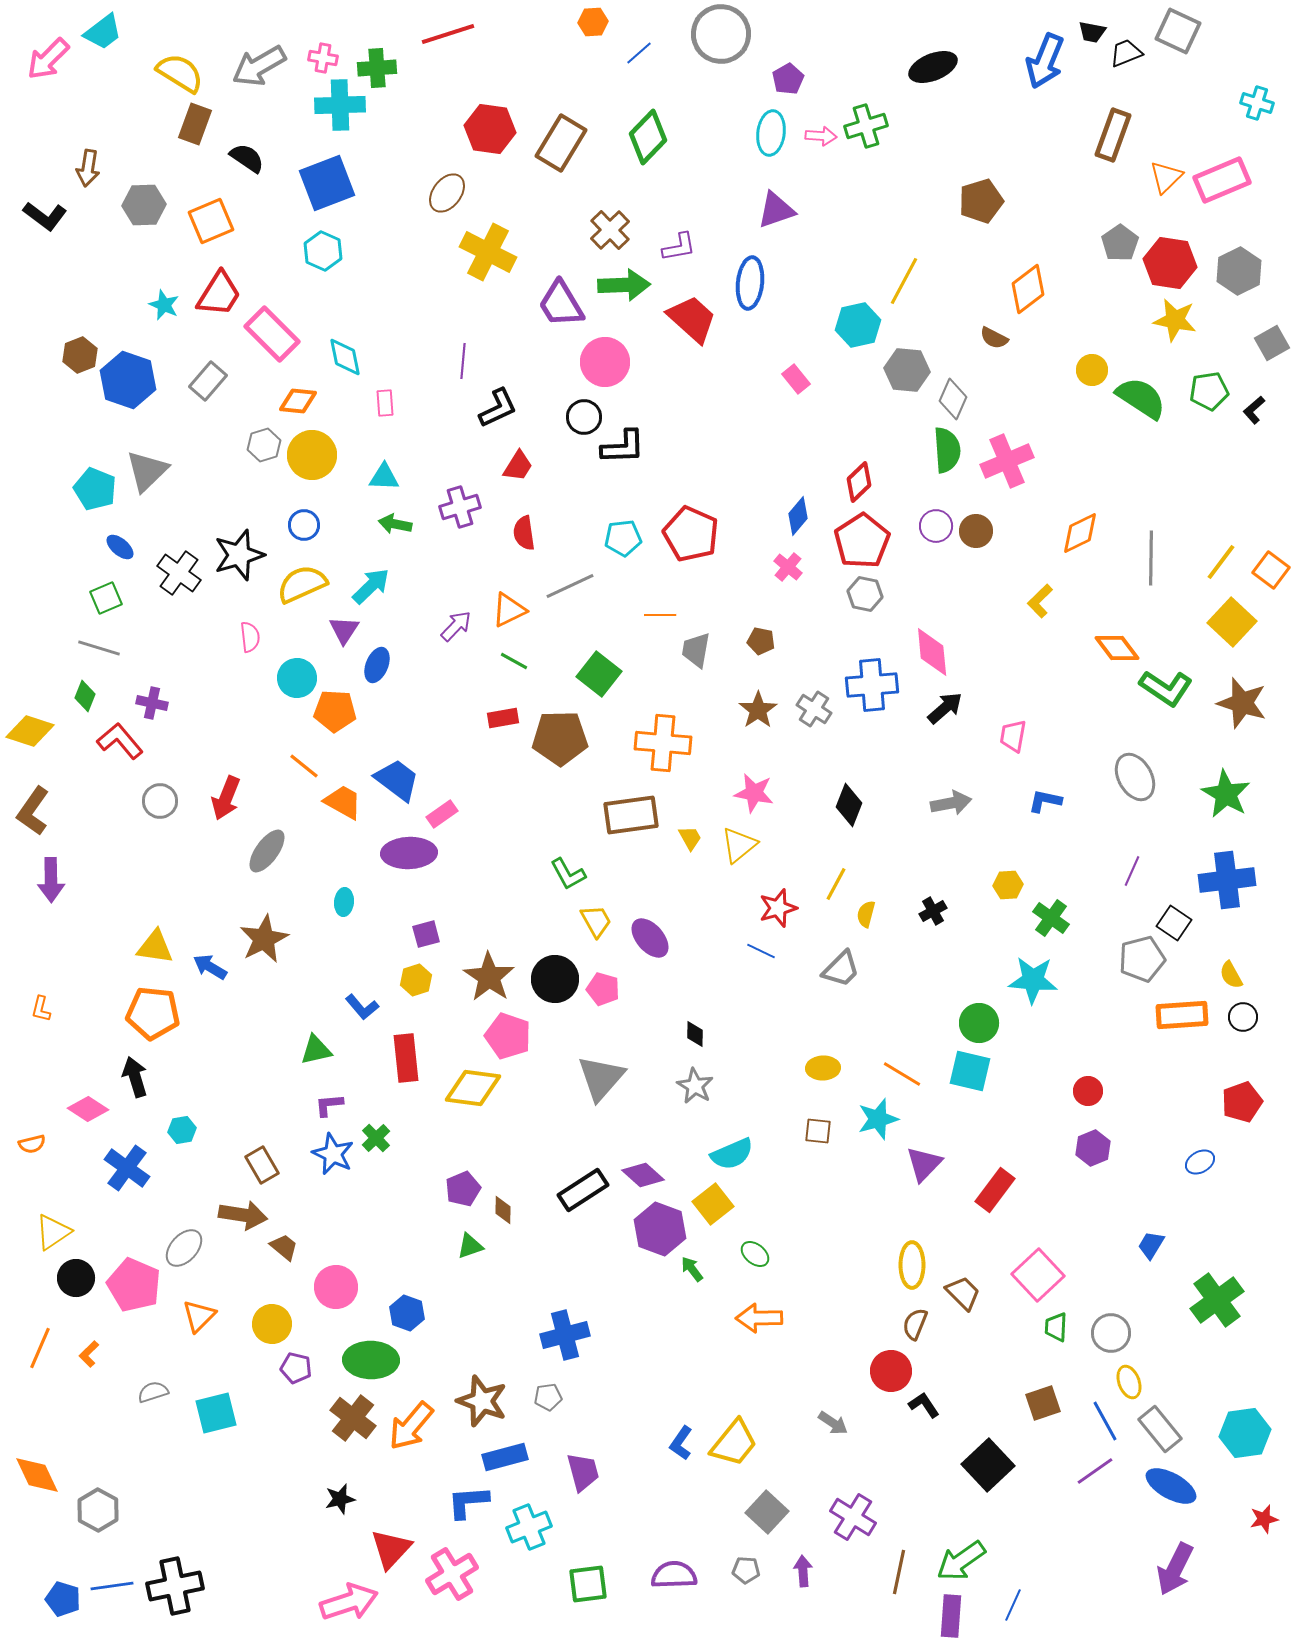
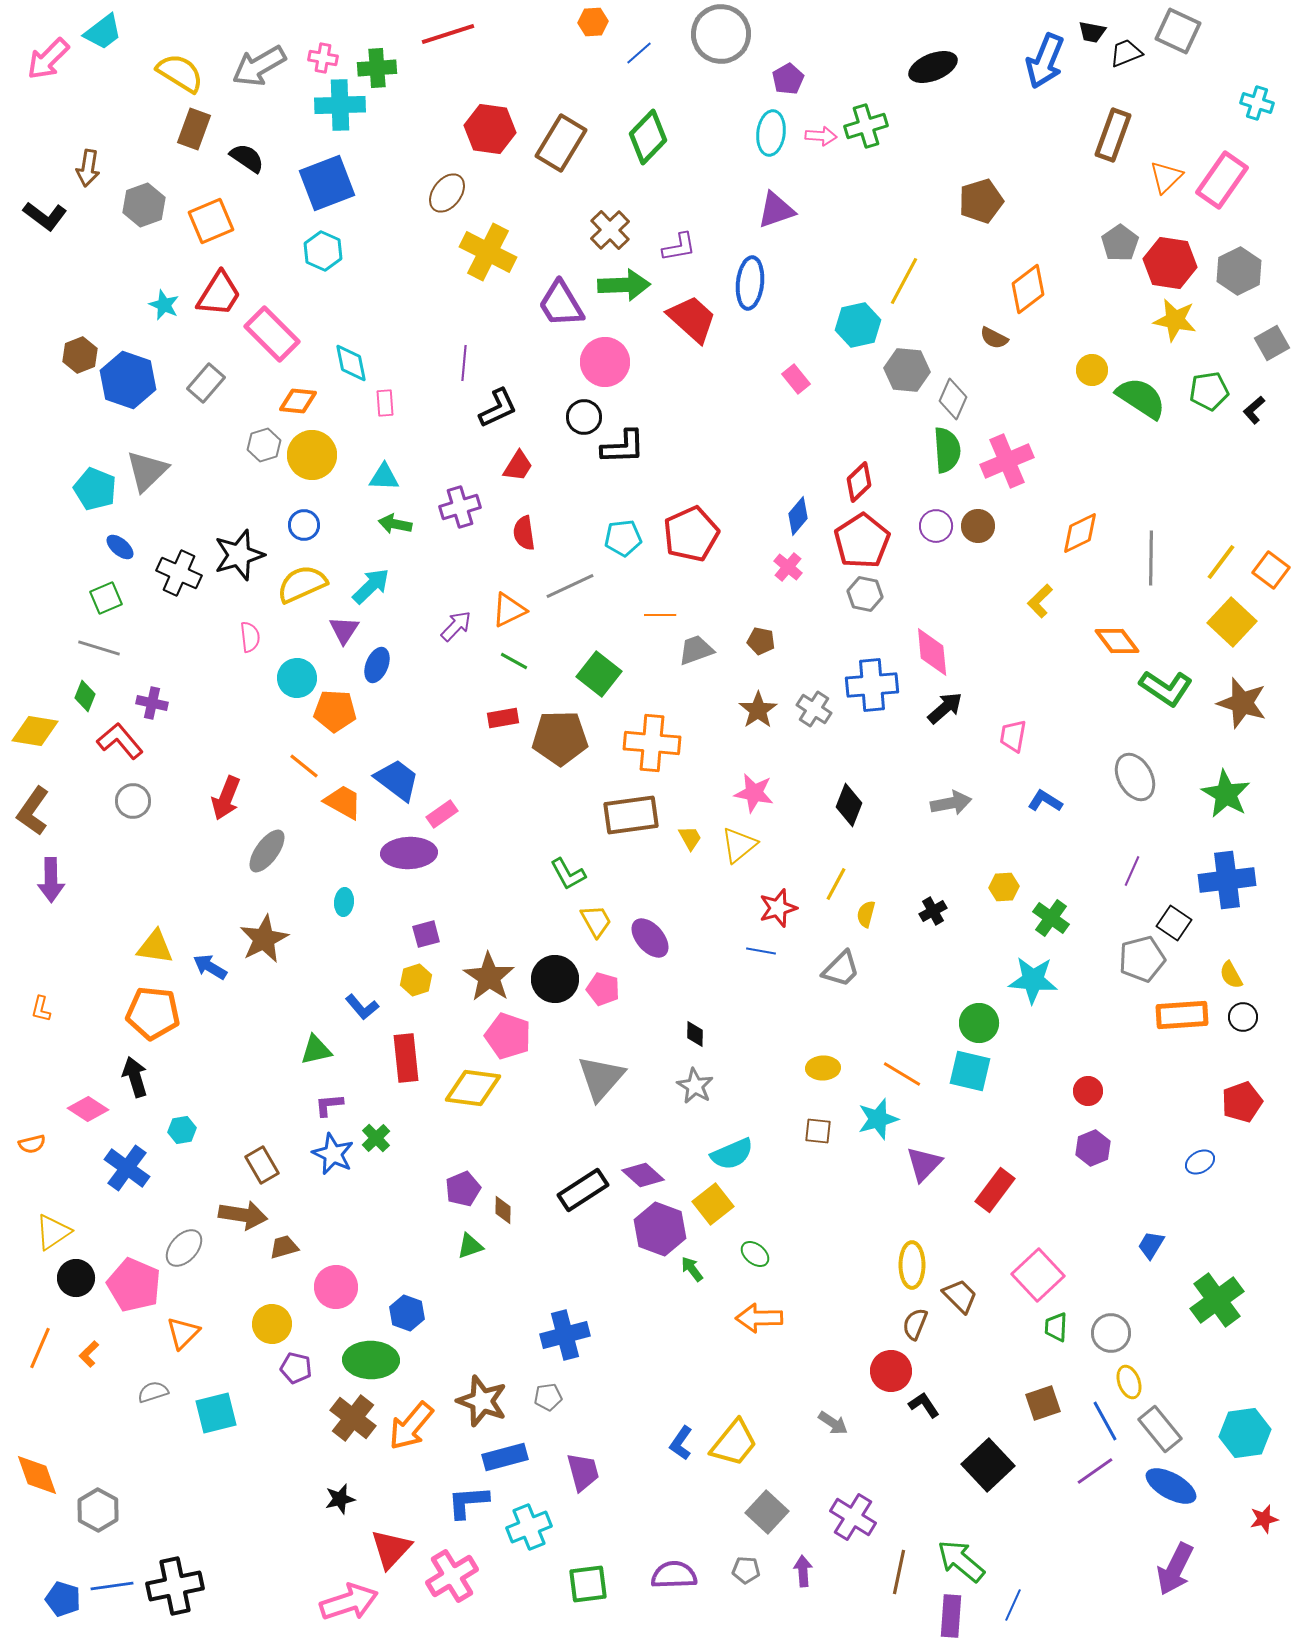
brown rectangle at (195, 124): moved 1 px left, 5 px down
pink rectangle at (1222, 180): rotated 32 degrees counterclockwise
gray hexagon at (144, 205): rotated 18 degrees counterclockwise
cyan diamond at (345, 357): moved 6 px right, 6 px down
purple line at (463, 361): moved 1 px right, 2 px down
gray rectangle at (208, 381): moved 2 px left, 2 px down
brown circle at (976, 531): moved 2 px right, 5 px up
red pentagon at (691, 534): rotated 24 degrees clockwise
black cross at (179, 573): rotated 12 degrees counterclockwise
orange diamond at (1117, 648): moved 7 px up
gray trapezoid at (696, 650): rotated 60 degrees clockwise
yellow diamond at (30, 731): moved 5 px right; rotated 9 degrees counterclockwise
orange cross at (663, 743): moved 11 px left
gray circle at (160, 801): moved 27 px left
blue L-shape at (1045, 801): rotated 20 degrees clockwise
yellow hexagon at (1008, 885): moved 4 px left, 2 px down
blue line at (761, 951): rotated 16 degrees counterclockwise
brown trapezoid at (284, 1247): rotated 56 degrees counterclockwise
brown trapezoid at (963, 1293): moved 3 px left, 3 px down
orange triangle at (199, 1316): moved 16 px left, 17 px down
orange diamond at (37, 1475): rotated 6 degrees clockwise
green arrow at (961, 1561): rotated 75 degrees clockwise
pink cross at (452, 1574): moved 2 px down
